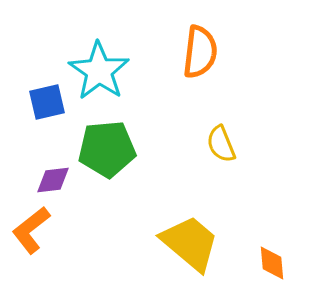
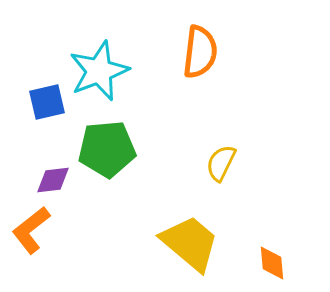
cyan star: rotated 16 degrees clockwise
yellow semicircle: moved 19 px down; rotated 48 degrees clockwise
